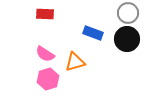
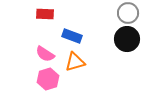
blue rectangle: moved 21 px left, 3 px down
